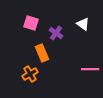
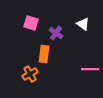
orange rectangle: moved 2 px right, 1 px down; rotated 30 degrees clockwise
